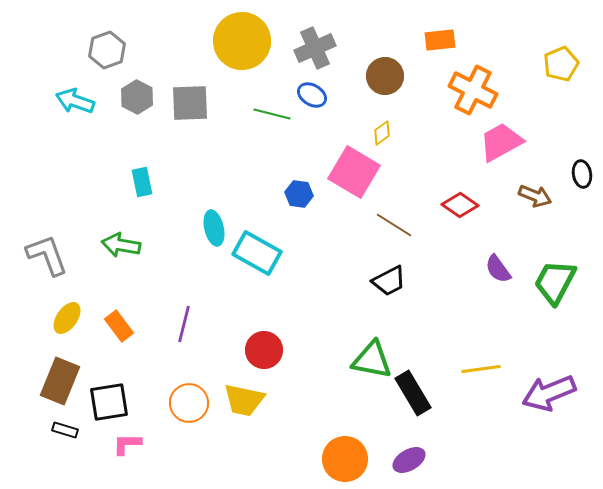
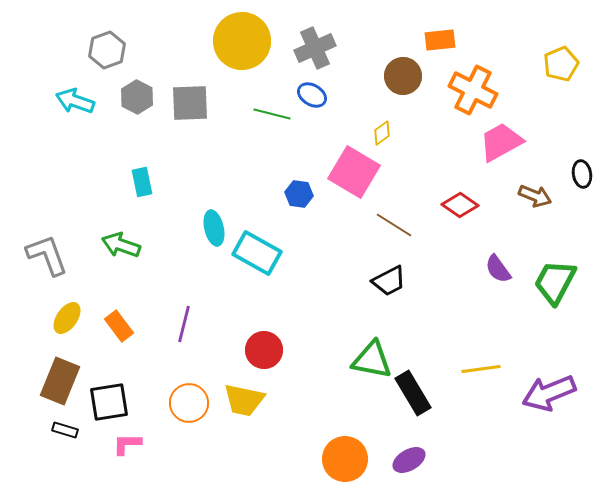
brown circle at (385, 76): moved 18 px right
green arrow at (121, 245): rotated 9 degrees clockwise
